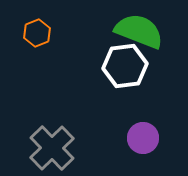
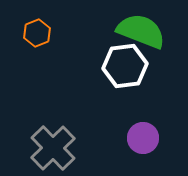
green semicircle: moved 2 px right
gray cross: moved 1 px right
